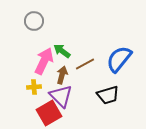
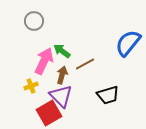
blue semicircle: moved 9 px right, 16 px up
yellow cross: moved 3 px left, 1 px up; rotated 16 degrees counterclockwise
